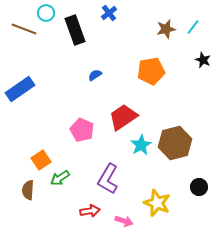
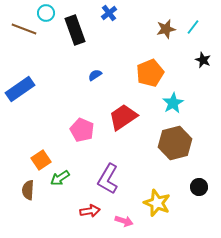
orange pentagon: moved 1 px left, 2 px down; rotated 12 degrees counterclockwise
cyan star: moved 32 px right, 42 px up
